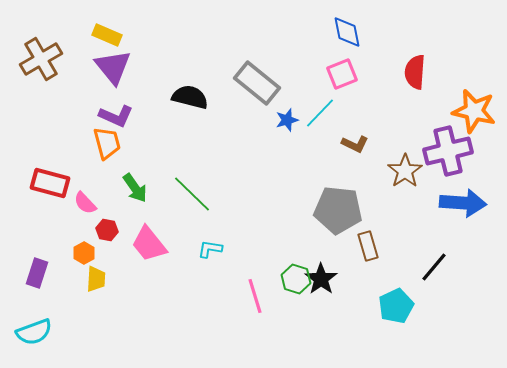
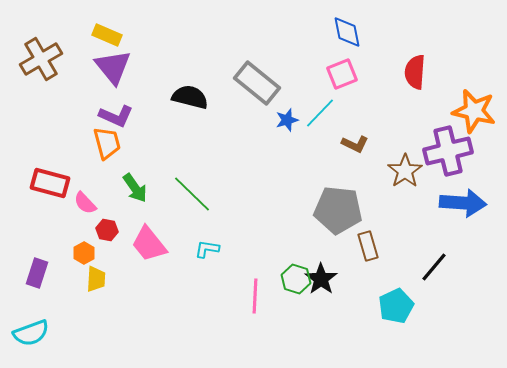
cyan L-shape: moved 3 px left
pink line: rotated 20 degrees clockwise
cyan semicircle: moved 3 px left, 1 px down
